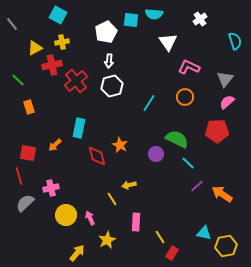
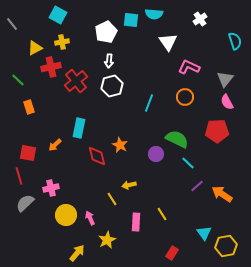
red cross at (52, 65): moved 1 px left, 2 px down
pink semicircle at (227, 102): rotated 77 degrees counterclockwise
cyan line at (149, 103): rotated 12 degrees counterclockwise
cyan triangle at (204, 233): rotated 42 degrees clockwise
yellow line at (160, 237): moved 2 px right, 23 px up
